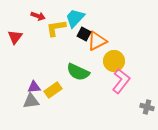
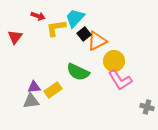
black square: rotated 24 degrees clockwise
pink L-shape: moved 1 px left, 1 px up; rotated 110 degrees clockwise
